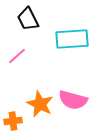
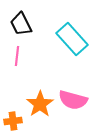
black trapezoid: moved 7 px left, 5 px down
cyan rectangle: rotated 52 degrees clockwise
pink line: rotated 42 degrees counterclockwise
orange star: rotated 12 degrees clockwise
